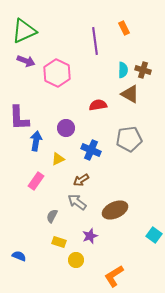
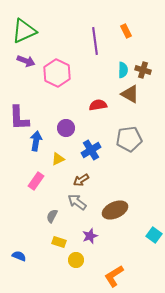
orange rectangle: moved 2 px right, 3 px down
blue cross: rotated 36 degrees clockwise
